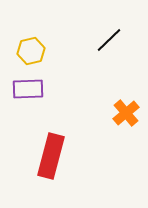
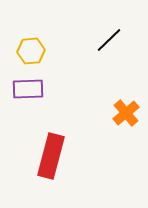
yellow hexagon: rotated 8 degrees clockwise
